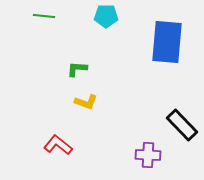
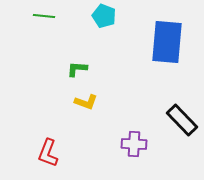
cyan pentagon: moved 2 px left; rotated 20 degrees clockwise
black rectangle: moved 5 px up
red L-shape: moved 10 px left, 8 px down; rotated 108 degrees counterclockwise
purple cross: moved 14 px left, 11 px up
